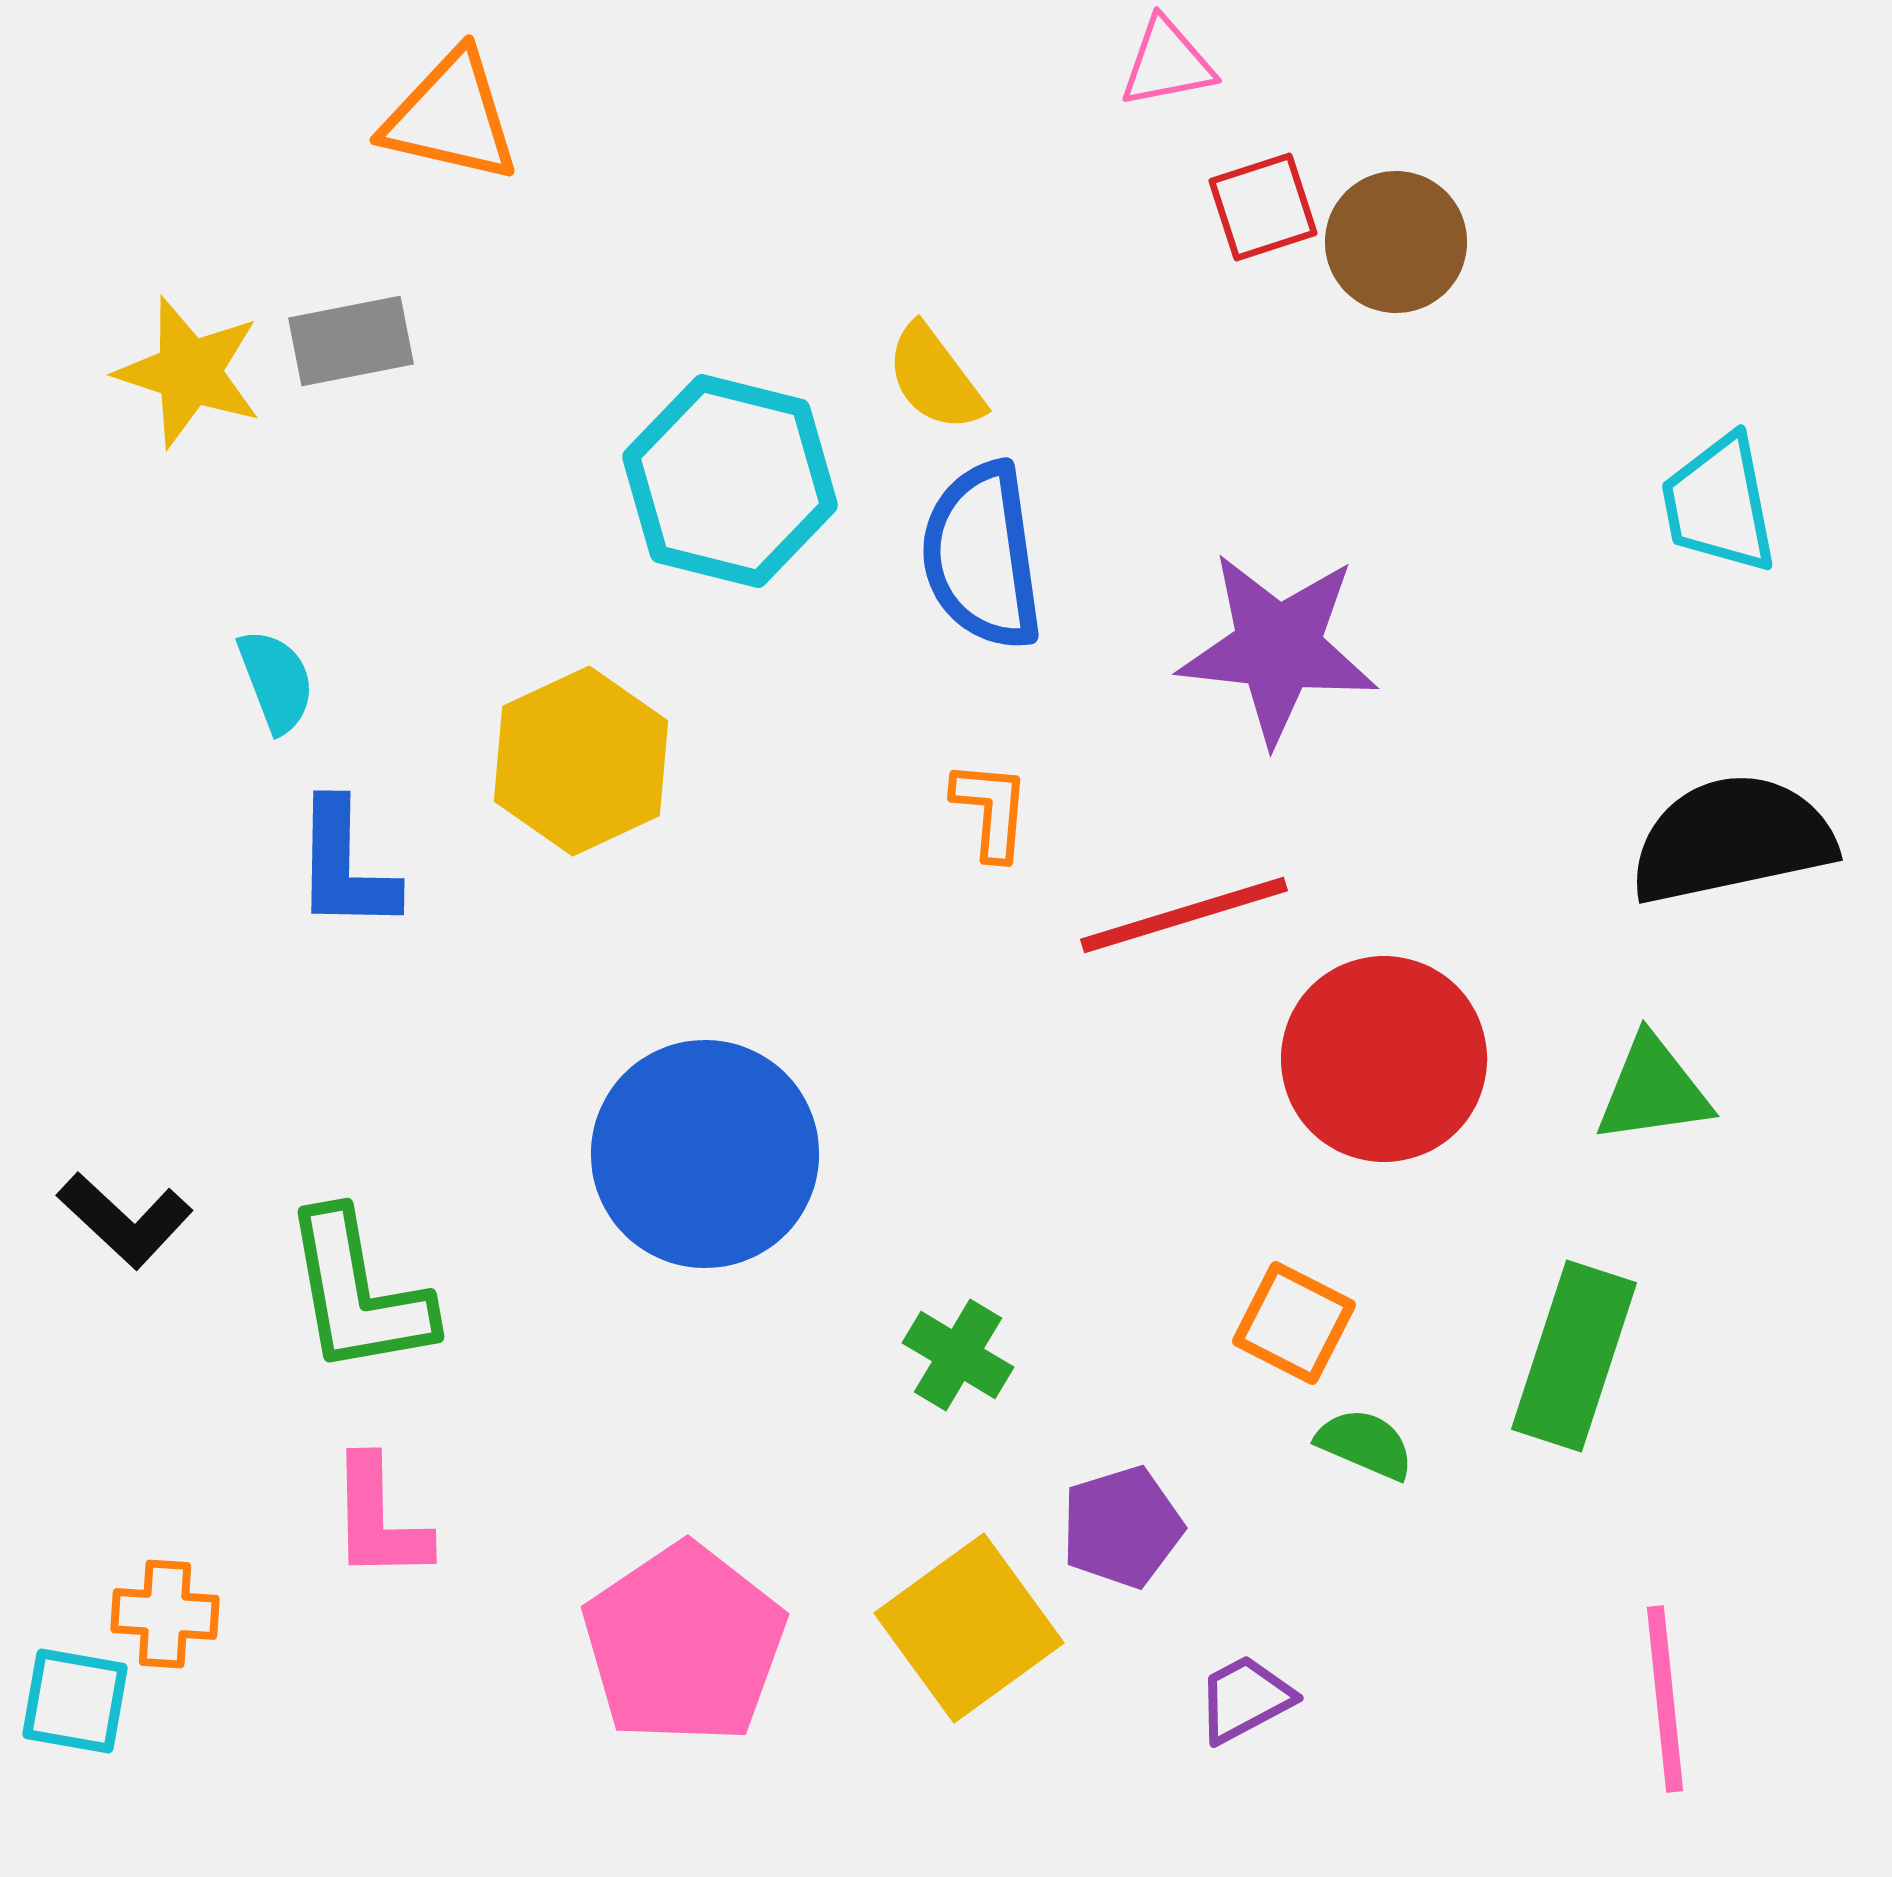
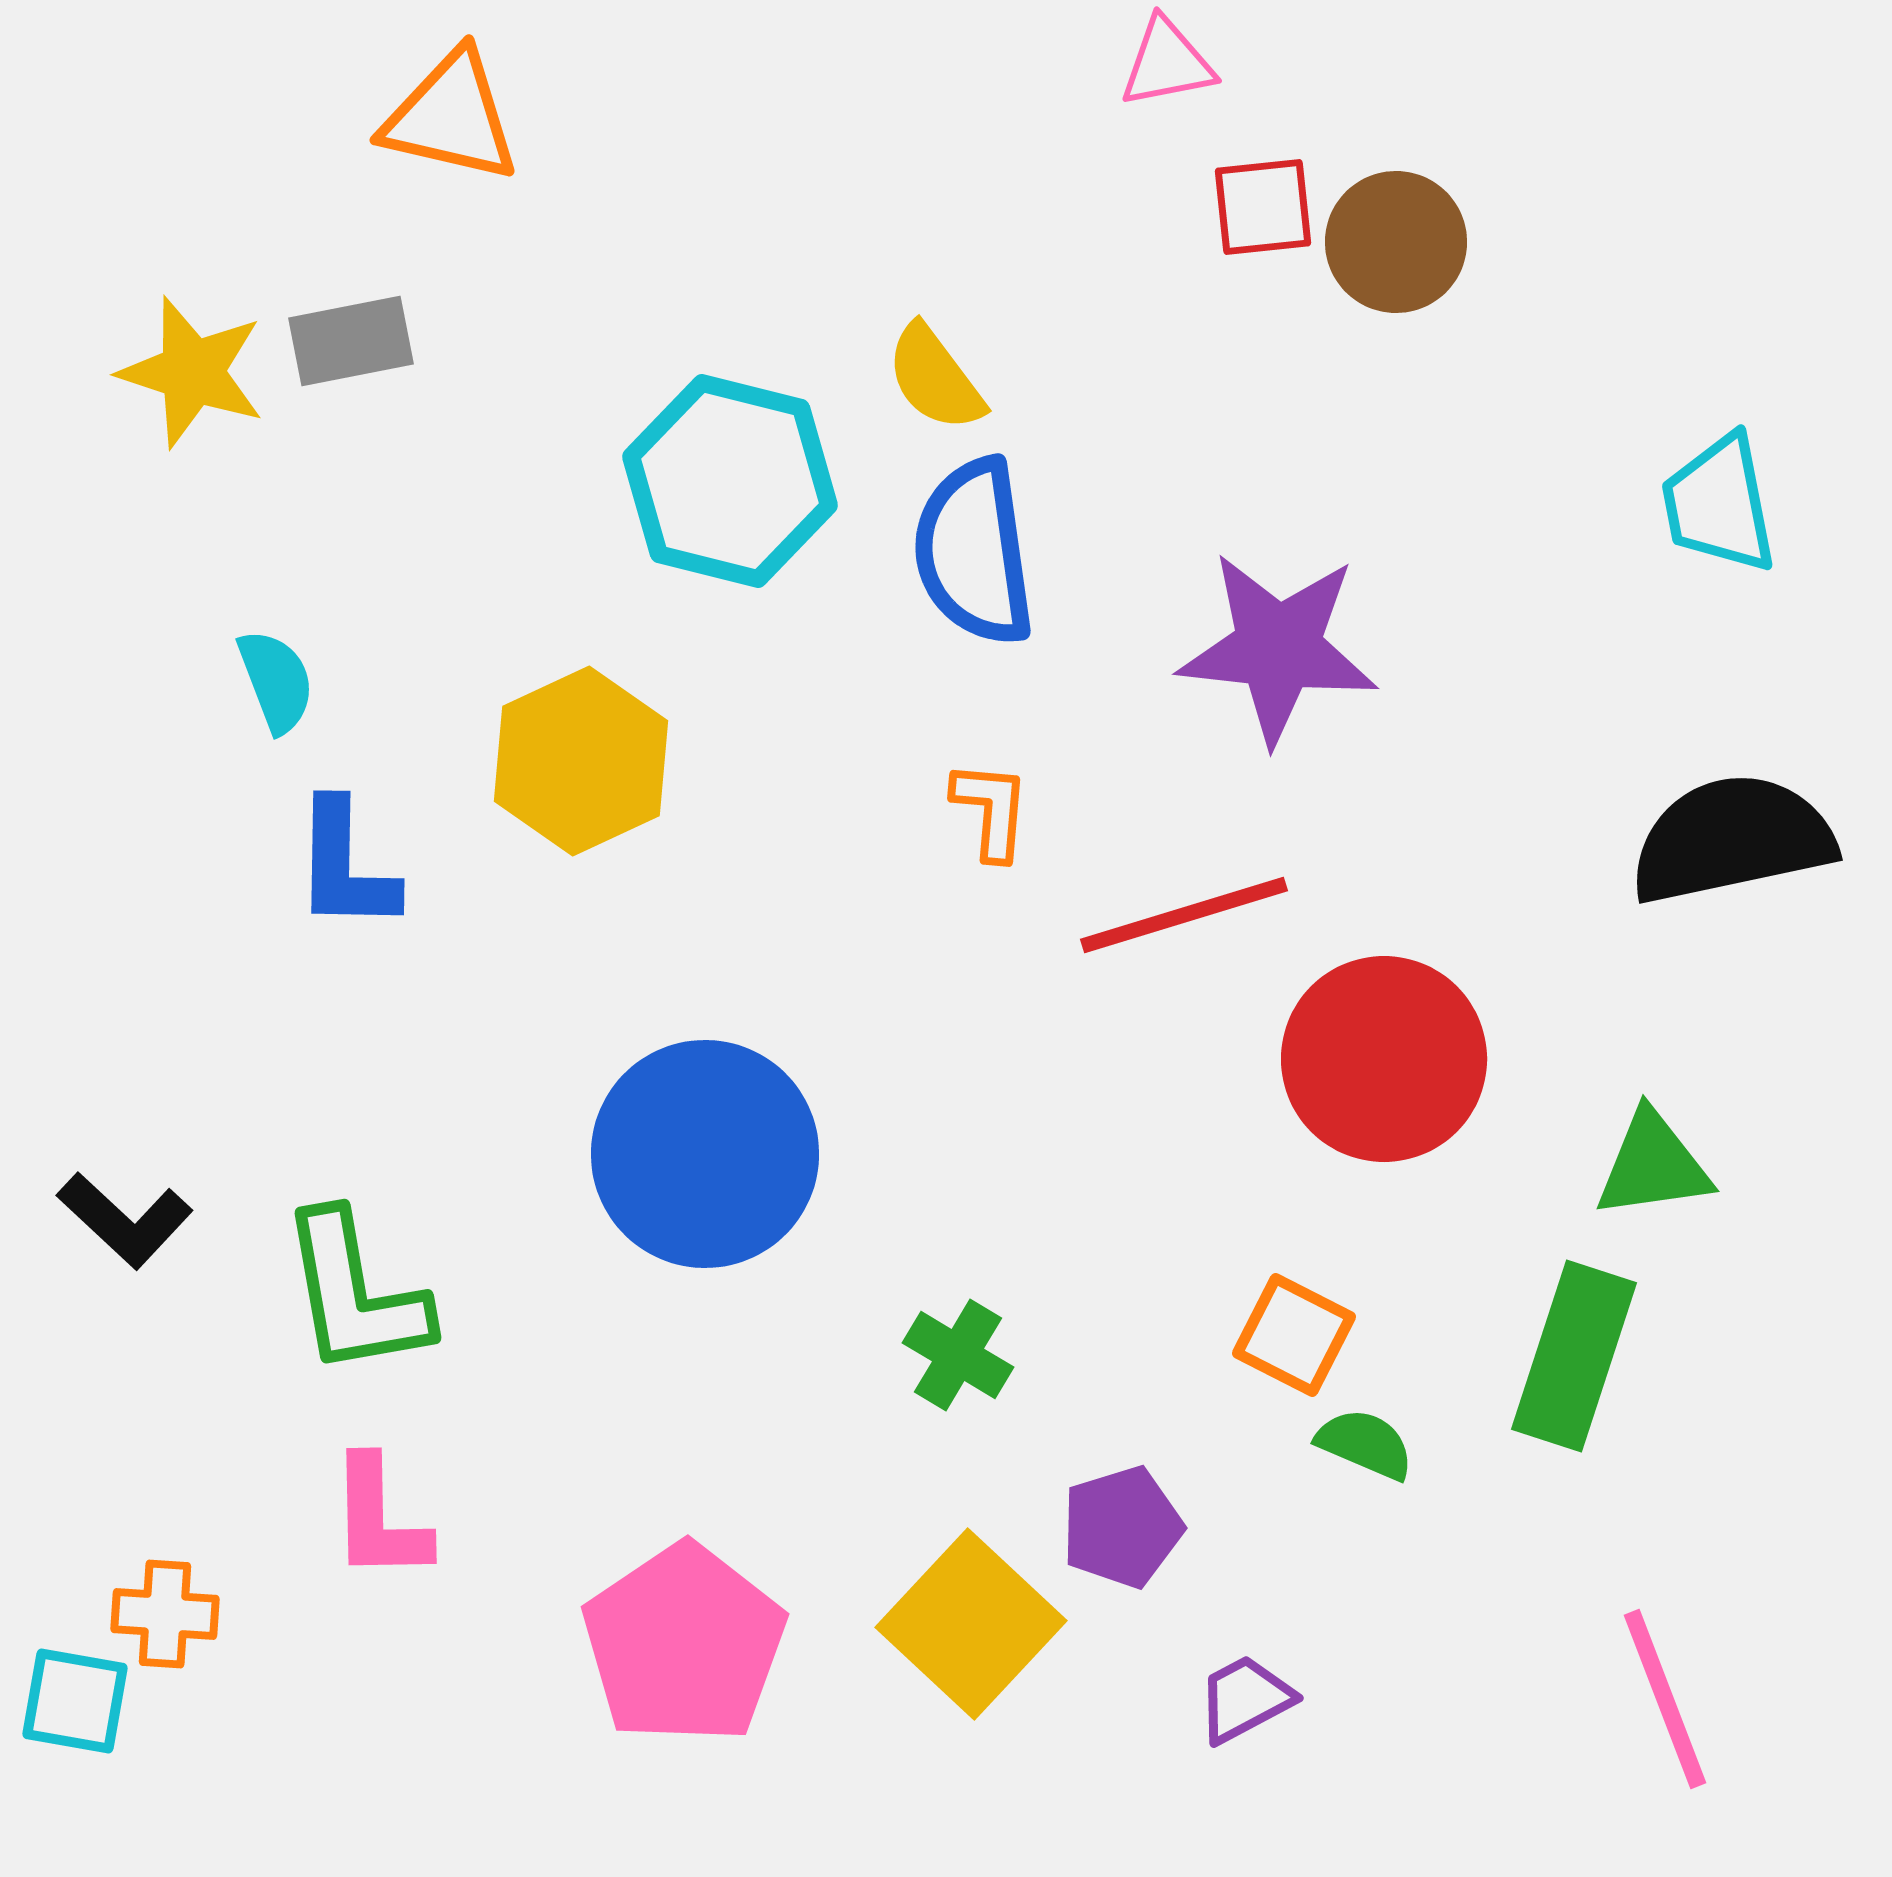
red square: rotated 12 degrees clockwise
yellow star: moved 3 px right
blue semicircle: moved 8 px left, 4 px up
green triangle: moved 75 px down
green L-shape: moved 3 px left, 1 px down
orange square: moved 12 px down
yellow square: moved 2 px right, 4 px up; rotated 11 degrees counterclockwise
pink line: rotated 15 degrees counterclockwise
